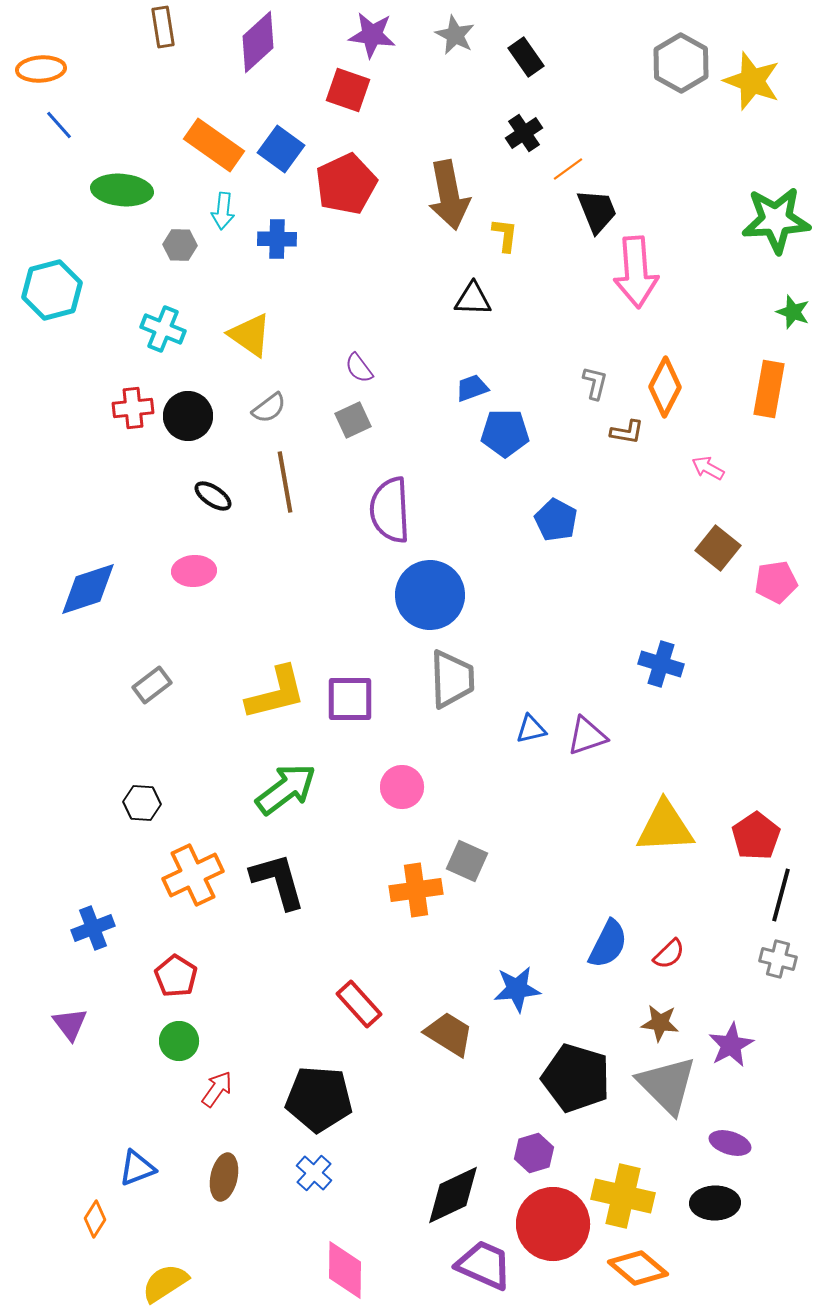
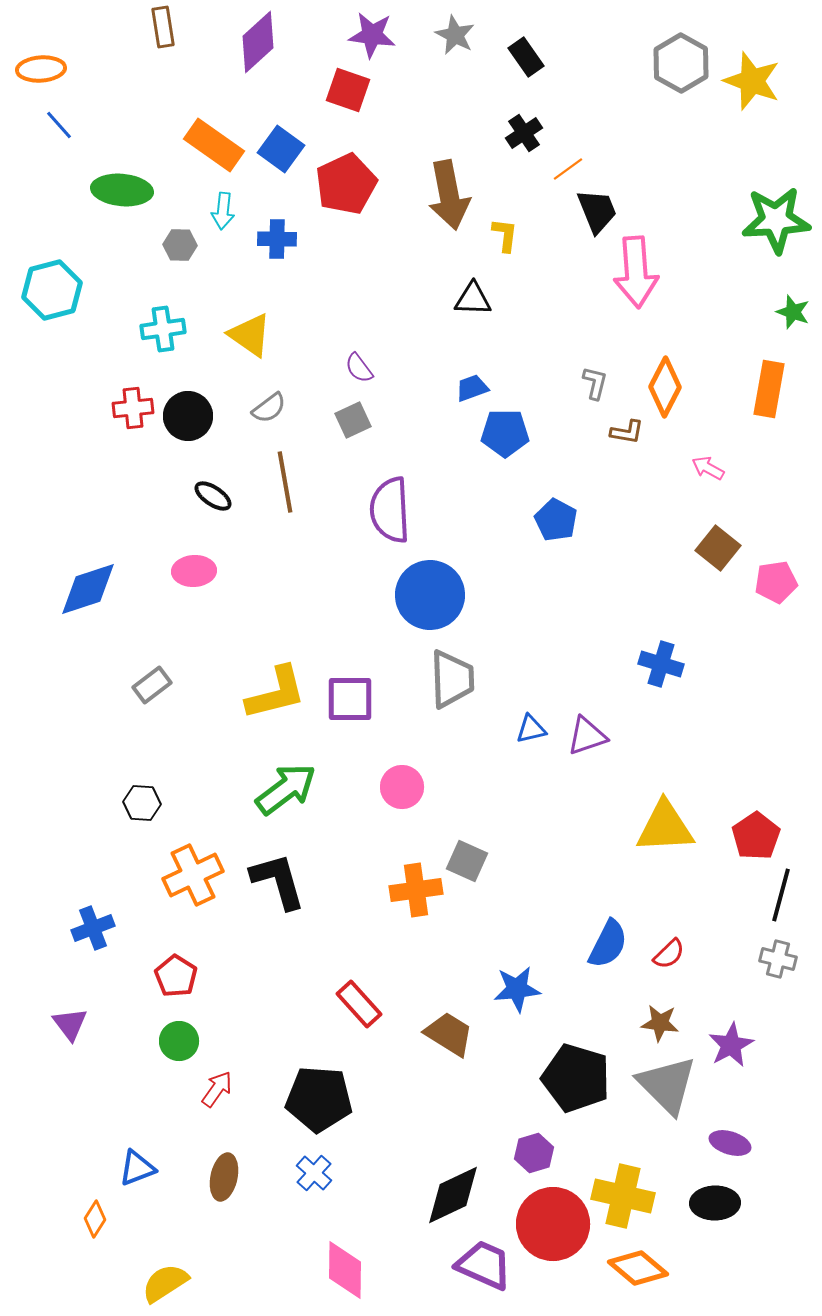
cyan cross at (163, 329): rotated 30 degrees counterclockwise
